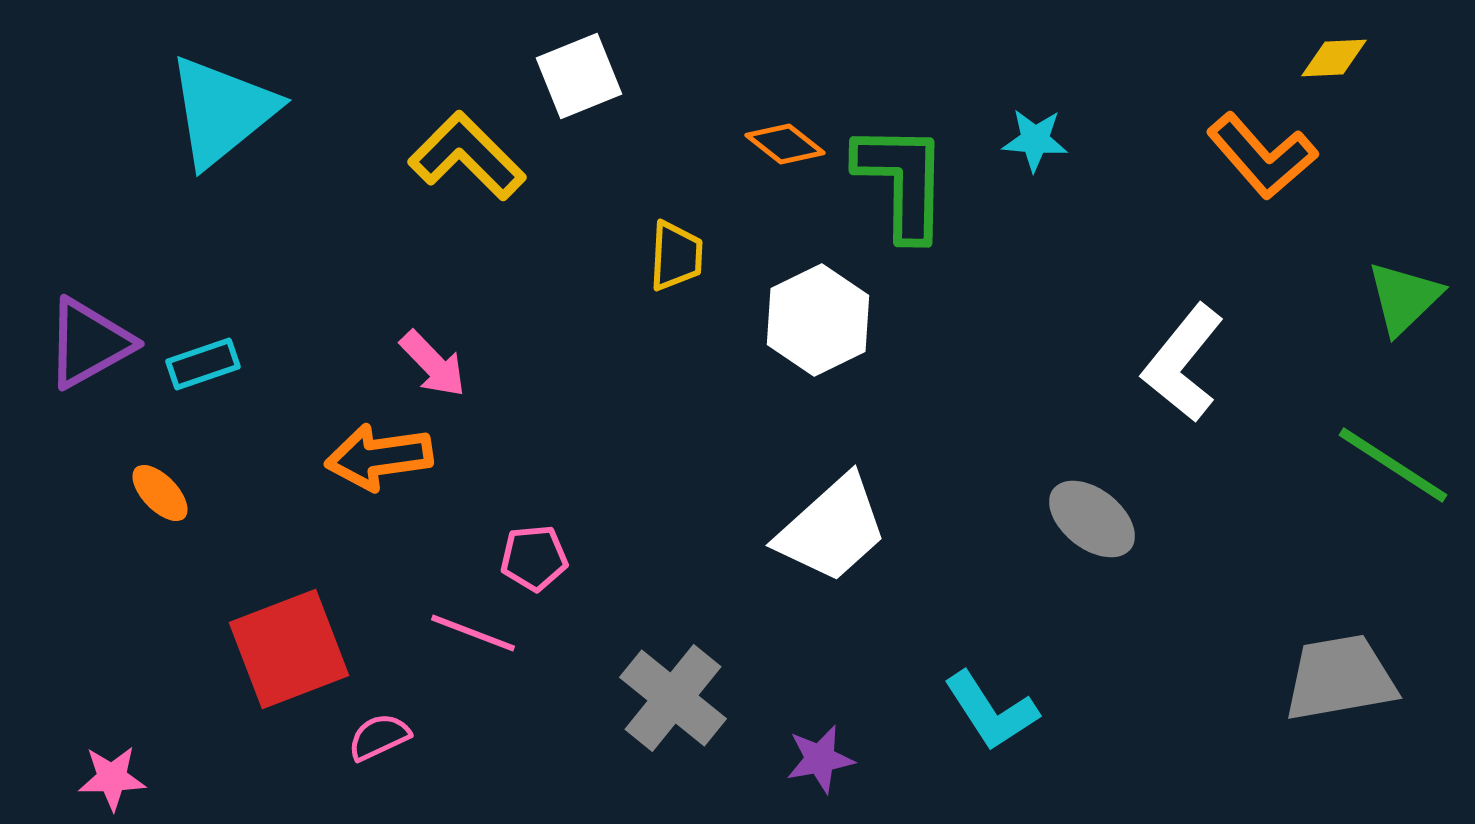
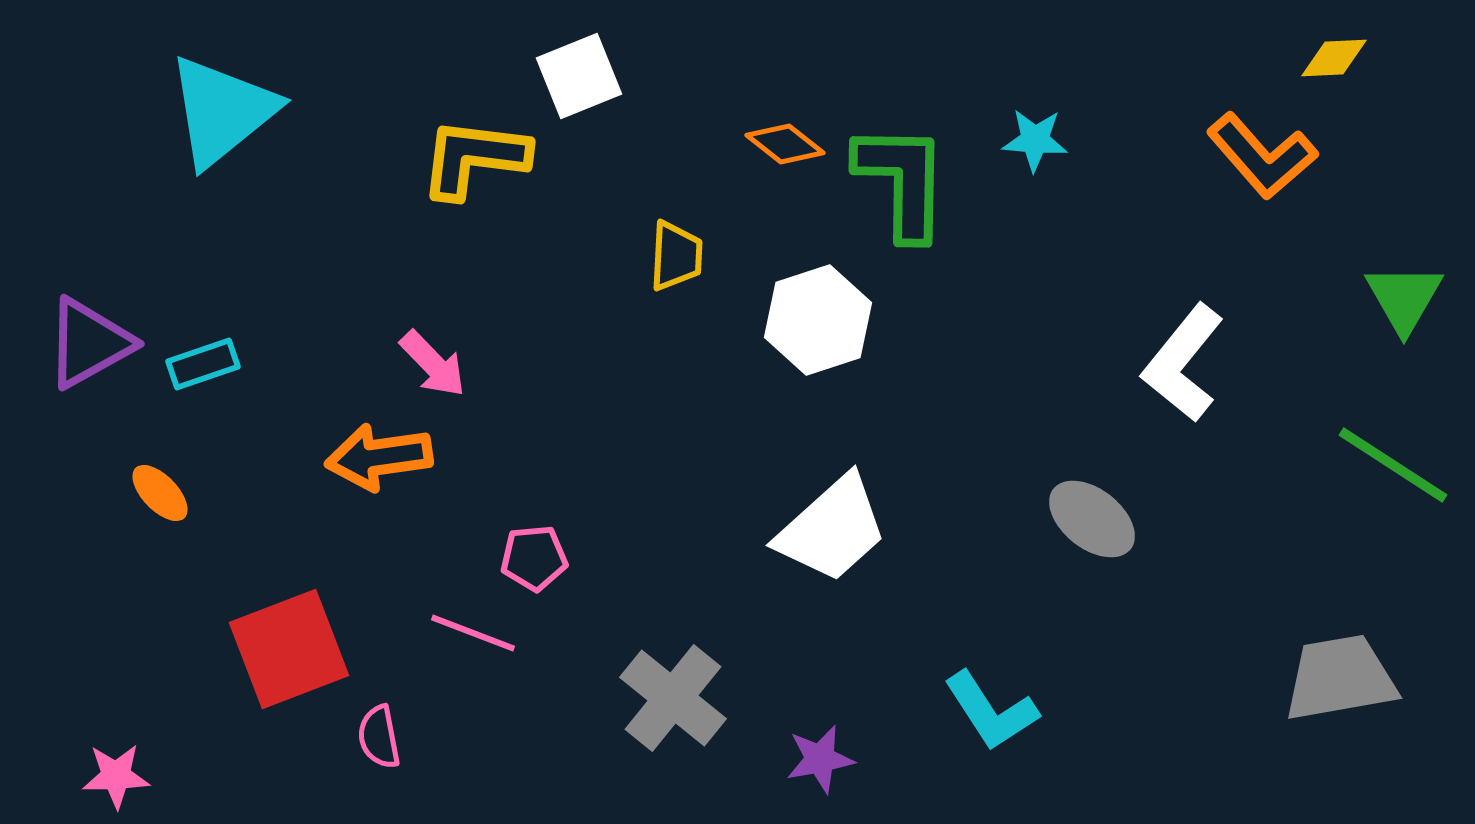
yellow L-shape: moved 7 px right, 2 px down; rotated 38 degrees counterclockwise
green triangle: rotated 16 degrees counterclockwise
white hexagon: rotated 8 degrees clockwise
pink semicircle: rotated 76 degrees counterclockwise
pink star: moved 4 px right, 2 px up
